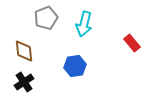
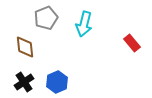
brown diamond: moved 1 px right, 4 px up
blue hexagon: moved 18 px left, 16 px down; rotated 15 degrees counterclockwise
